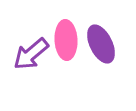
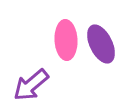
purple arrow: moved 31 px down
